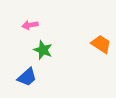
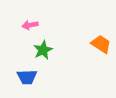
green star: rotated 24 degrees clockwise
blue trapezoid: rotated 40 degrees clockwise
